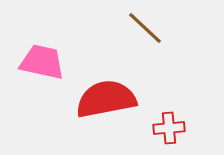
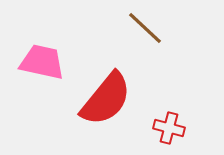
red semicircle: rotated 140 degrees clockwise
red cross: rotated 20 degrees clockwise
